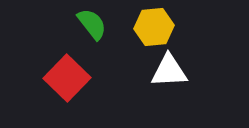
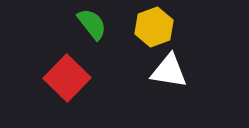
yellow hexagon: rotated 15 degrees counterclockwise
white triangle: rotated 12 degrees clockwise
